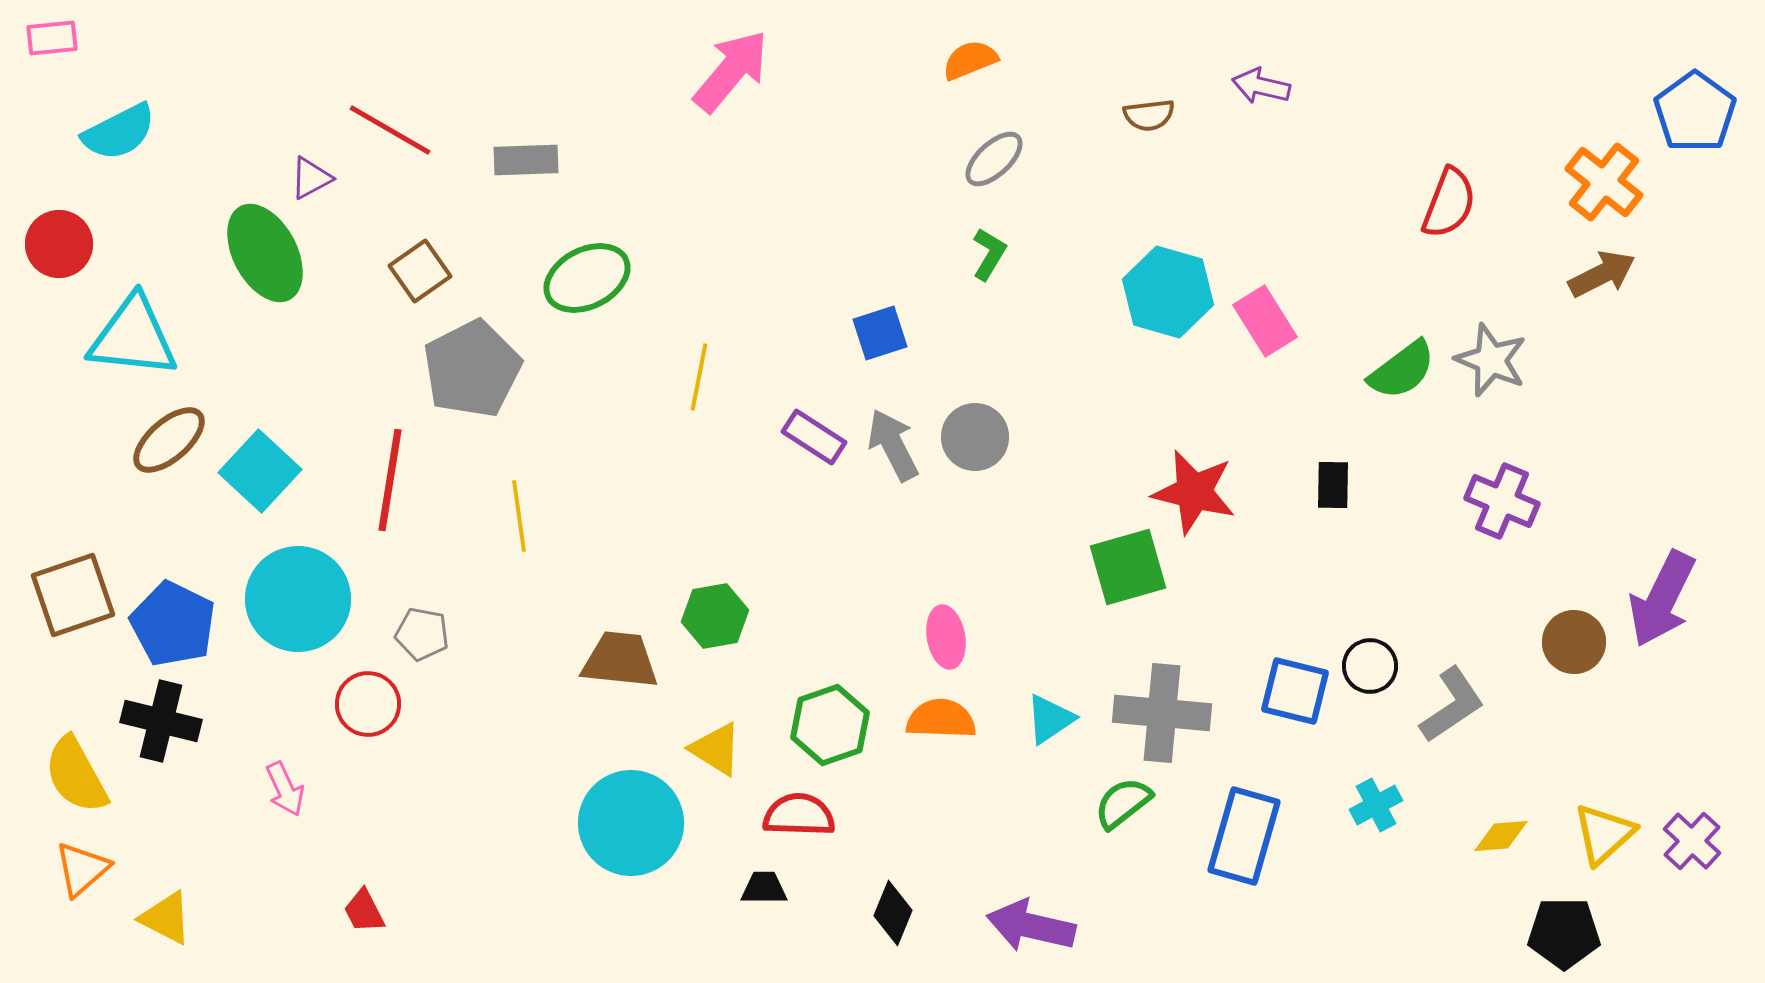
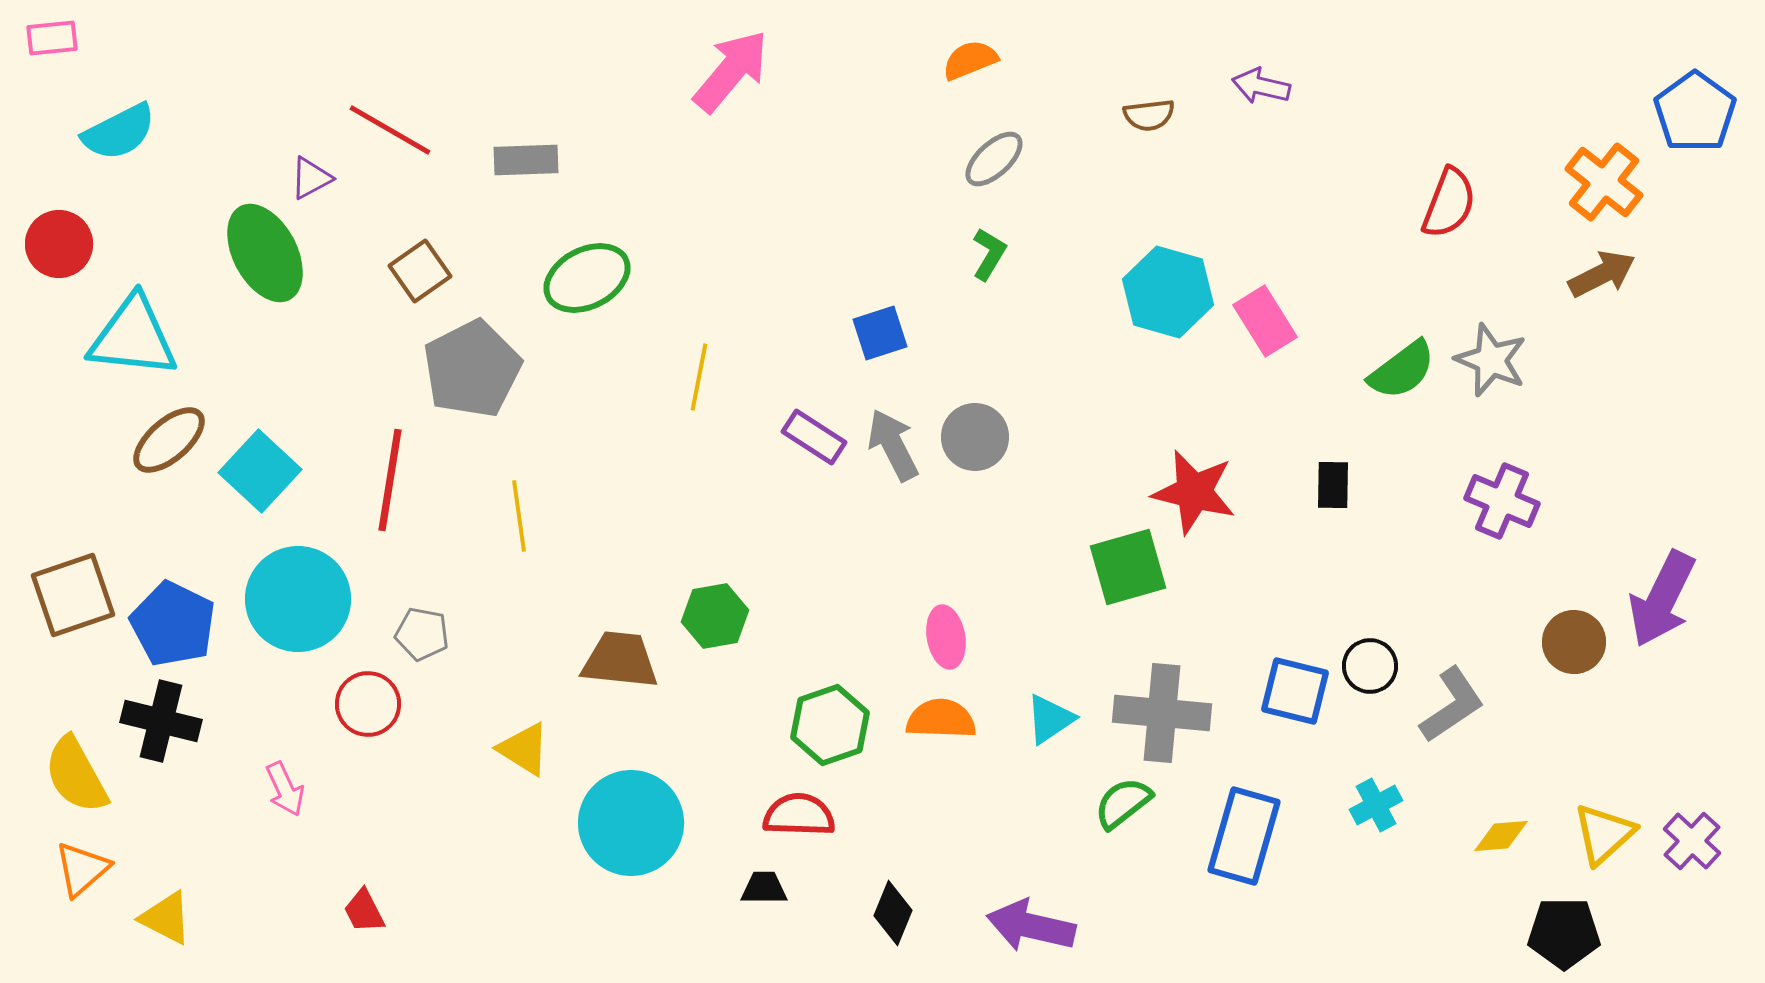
yellow triangle at (716, 749): moved 192 px left
